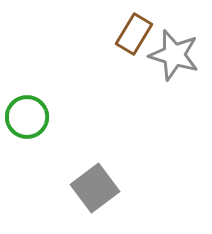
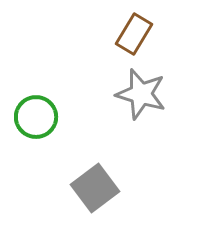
gray star: moved 33 px left, 39 px down
green circle: moved 9 px right
